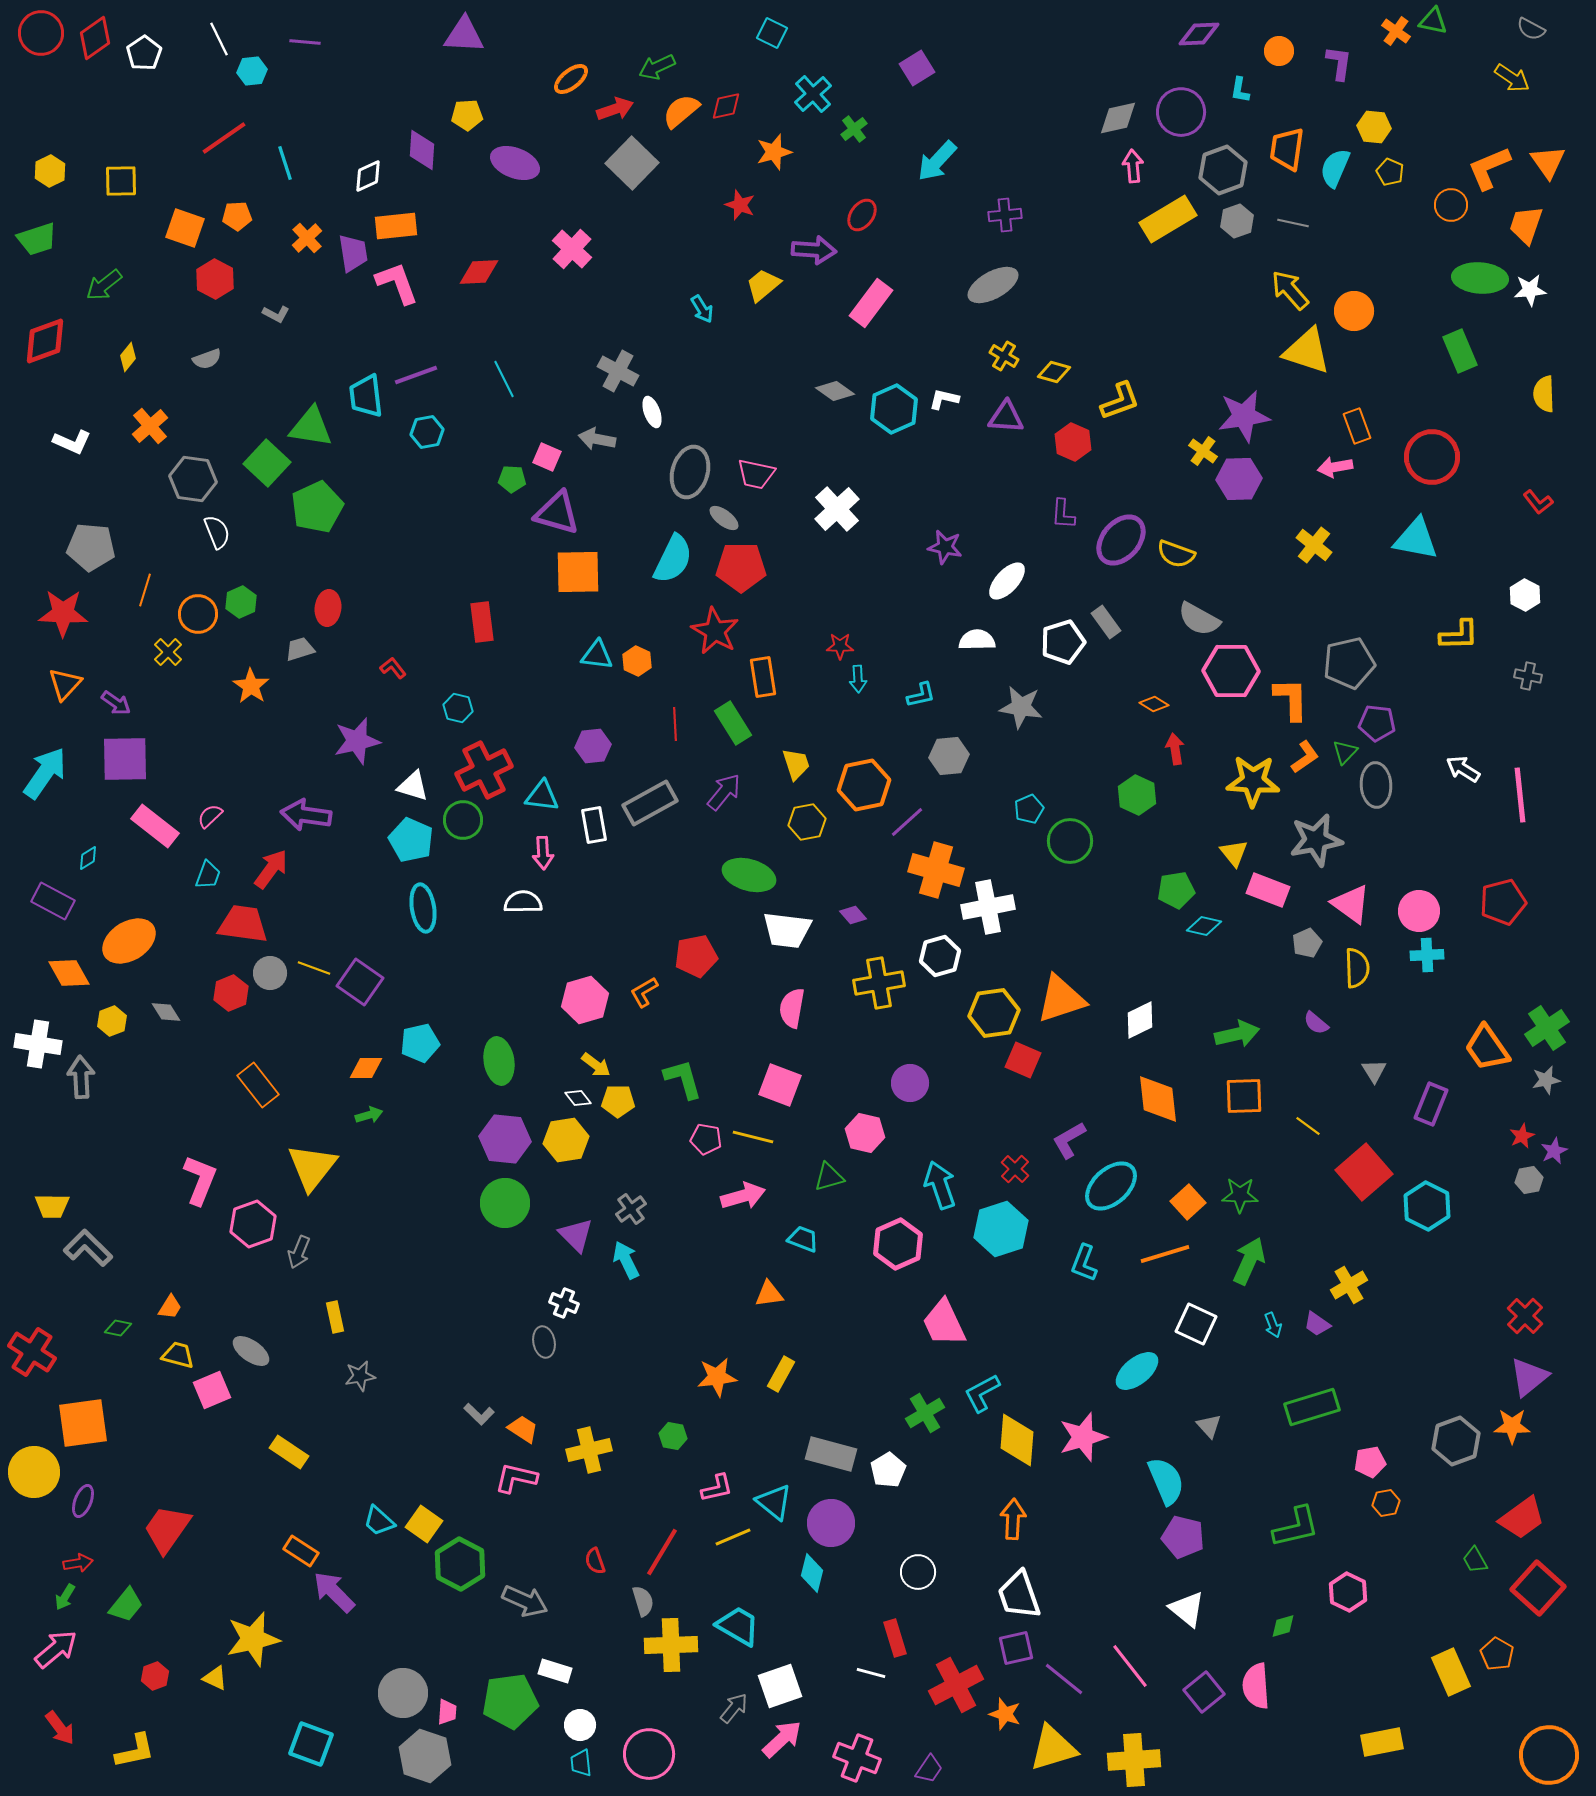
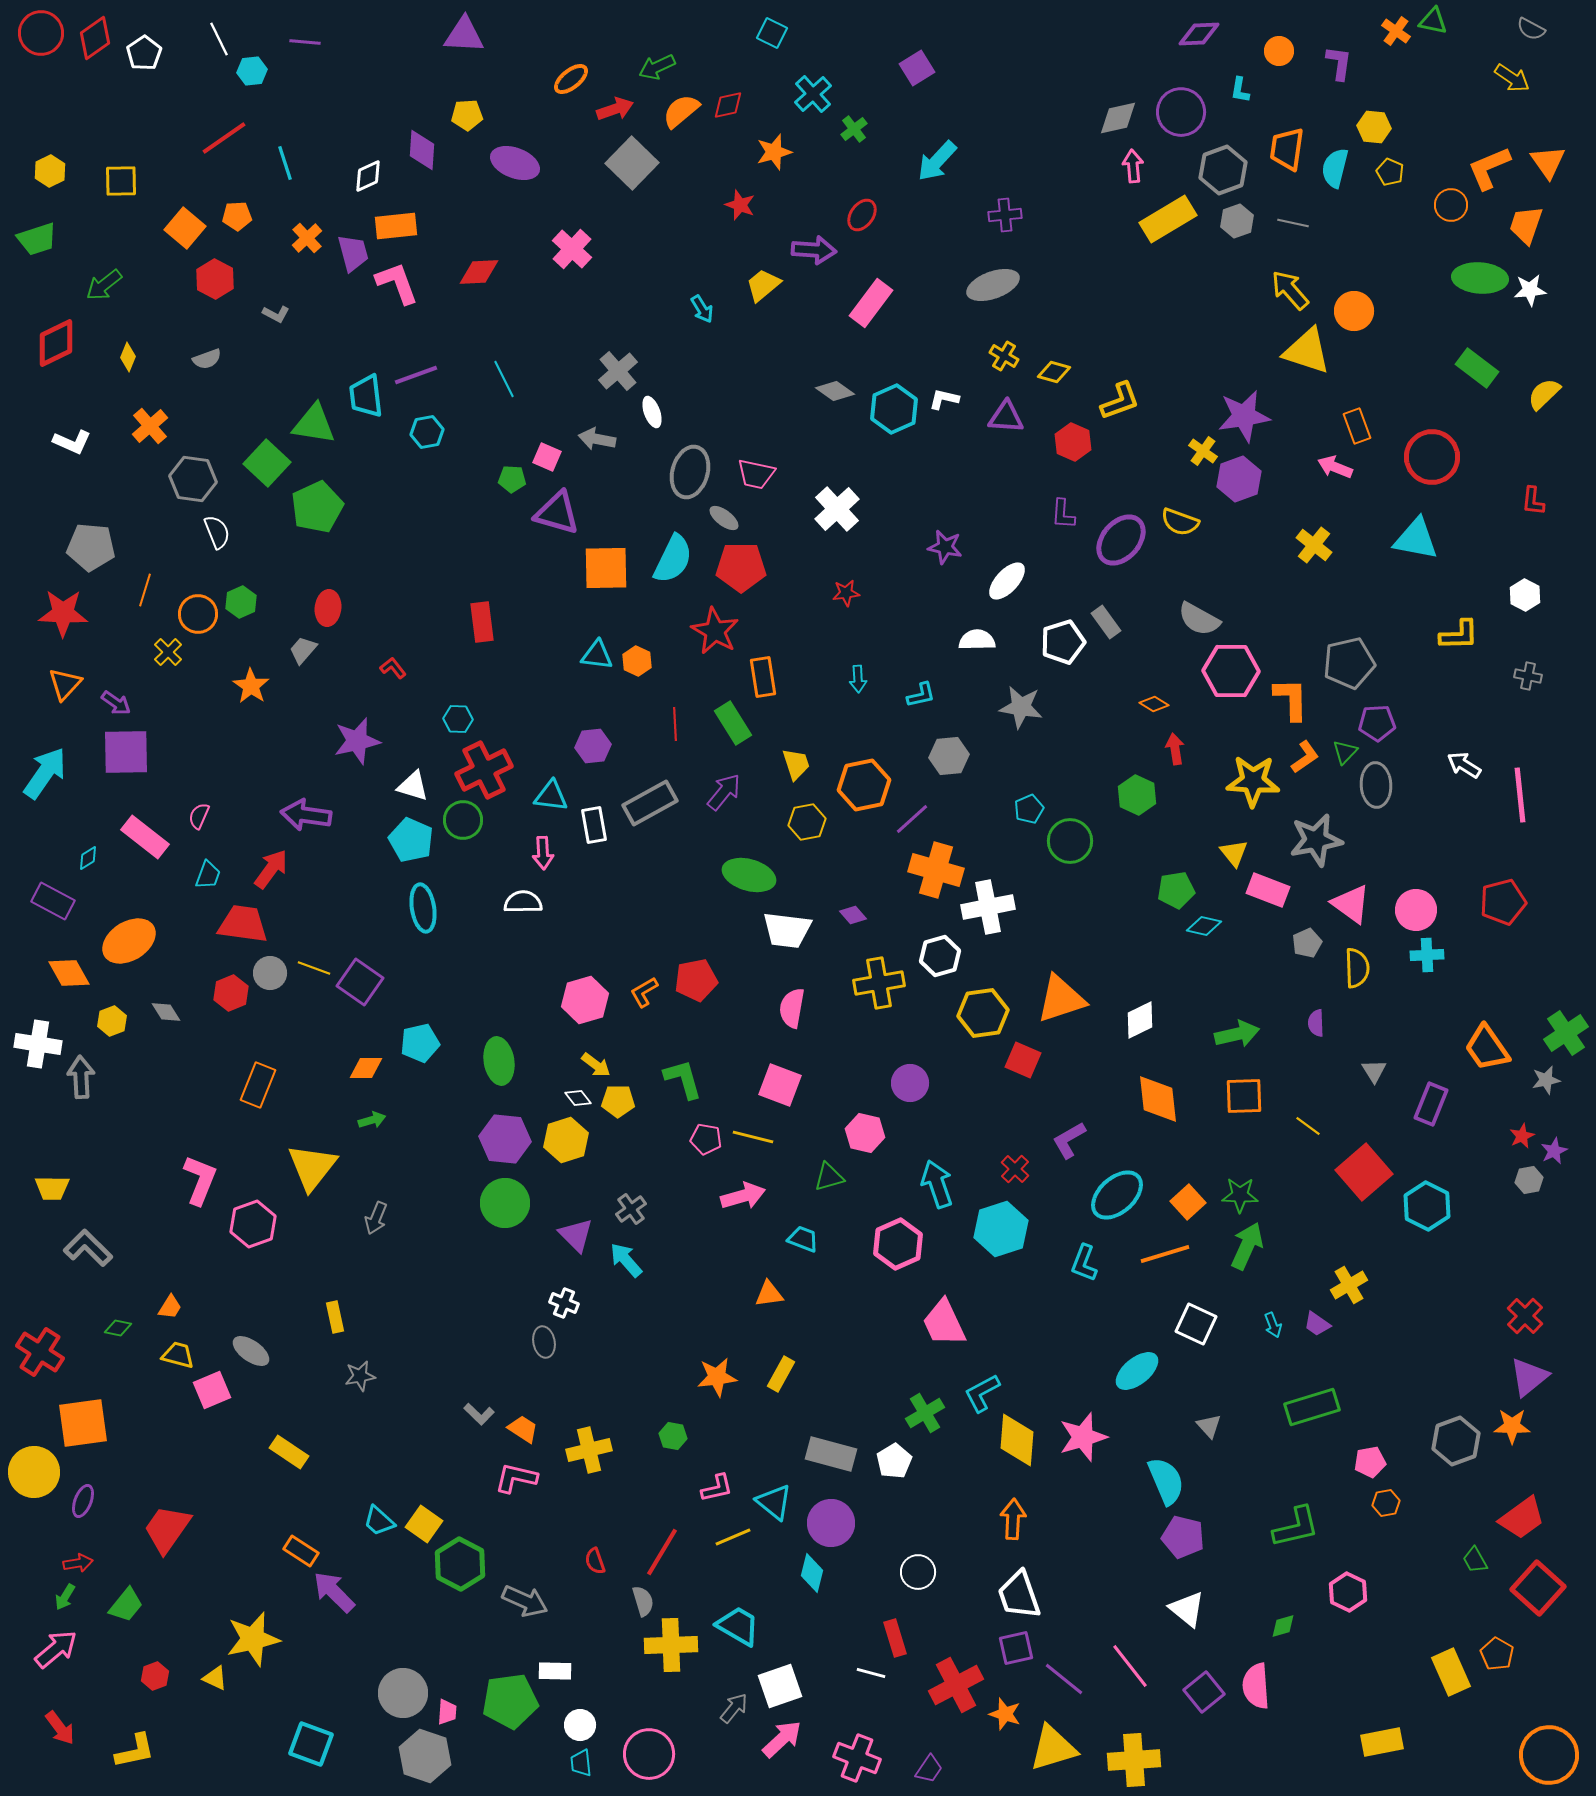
red diamond at (726, 106): moved 2 px right, 1 px up
cyan semicircle at (1335, 168): rotated 9 degrees counterclockwise
orange square at (185, 228): rotated 21 degrees clockwise
purple trapezoid at (353, 253): rotated 6 degrees counterclockwise
gray ellipse at (993, 285): rotated 9 degrees clockwise
red diamond at (45, 341): moved 11 px right, 2 px down; rotated 6 degrees counterclockwise
green rectangle at (1460, 351): moved 17 px right, 17 px down; rotated 30 degrees counterclockwise
yellow diamond at (128, 357): rotated 16 degrees counterclockwise
gray cross at (618, 371): rotated 21 degrees clockwise
yellow semicircle at (1544, 394): rotated 48 degrees clockwise
green triangle at (311, 427): moved 3 px right, 3 px up
pink arrow at (1335, 467): rotated 32 degrees clockwise
purple hexagon at (1239, 479): rotated 18 degrees counterclockwise
red L-shape at (1538, 502): moved 5 px left, 1 px up; rotated 44 degrees clockwise
yellow semicircle at (1176, 554): moved 4 px right, 32 px up
orange square at (578, 572): moved 28 px right, 4 px up
red star at (840, 646): moved 6 px right, 53 px up; rotated 8 degrees counterclockwise
gray trapezoid at (300, 649): moved 3 px right, 1 px down; rotated 32 degrees counterclockwise
cyan hexagon at (458, 708): moved 11 px down; rotated 12 degrees counterclockwise
purple pentagon at (1377, 723): rotated 9 degrees counterclockwise
purple square at (125, 759): moved 1 px right, 7 px up
white arrow at (1463, 769): moved 1 px right, 4 px up
cyan triangle at (542, 796): moved 9 px right
pink semicircle at (210, 816): moved 11 px left; rotated 24 degrees counterclockwise
purple line at (907, 822): moved 5 px right, 3 px up
pink rectangle at (155, 826): moved 10 px left, 11 px down
pink circle at (1419, 911): moved 3 px left, 1 px up
red pentagon at (696, 956): moved 24 px down
yellow hexagon at (994, 1013): moved 11 px left
purple semicircle at (1316, 1023): rotated 48 degrees clockwise
green cross at (1547, 1028): moved 19 px right, 5 px down
orange rectangle at (258, 1085): rotated 60 degrees clockwise
green arrow at (369, 1115): moved 3 px right, 5 px down
yellow hexagon at (566, 1140): rotated 9 degrees counterclockwise
cyan arrow at (940, 1185): moved 3 px left, 1 px up
cyan ellipse at (1111, 1186): moved 6 px right, 9 px down
yellow trapezoid at (52, 1206): moved 18 px up
gray arrow at (299, 1252): moved 77 px right, 34 px up
cyan arrow at (626, 1260): rotated 15 degrees counterclockwise
green arrow at (1249, 1261): moved 2 px left, 15 px up
red cross at (32, 1352): moved 8 px right
white pentagon at (888, 1470): moved 6 px right, 9 px up
white rectangle at (555, 1671): rotated 16 degrees counterclockwise
